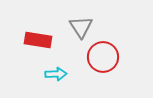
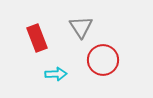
red rectangle: moved 1 px left, 2 px up; rotated 60 degrees clockwise
red circle: moved 3 px down
